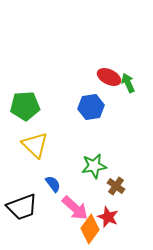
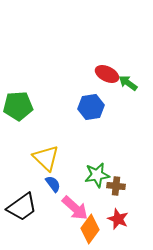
red ellipse: moved 2 px left, 3 px up
green arrow: rotated 30 degrees counterclockwise
green pentagon: moved 7 px left
yellow triangle: moved 11 px right, 13 px down
green star: moved 3 px right, 9 px down
brown cross: rotated 30 degrees counterclockwise
black trapezoid: rotated 16 degrees counterclockwise
red star: moved 10 px right, 2 px down
